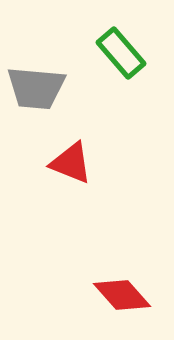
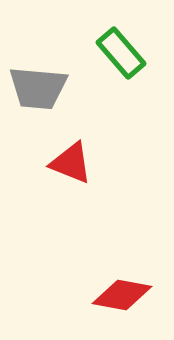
gray trapezoid: moved 2 px right
red diamond: rotated 38 degrees counterclockwise
